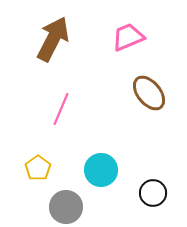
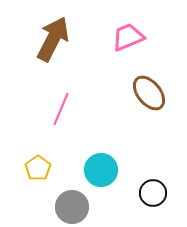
gray circle: moved 6 px right
